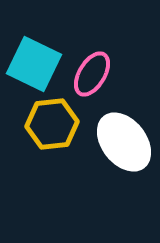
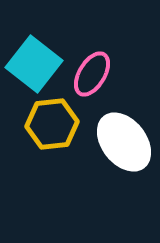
cyan square: rotated 12 degrees clockwise
